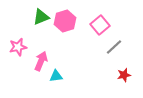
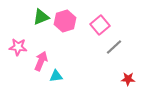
pink star: rotated 18 degrees clockwise
red star: moved 4 px right, 4 px down; rotated 16 degrees clockwise
